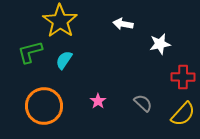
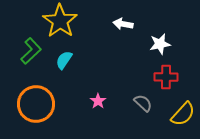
green L-shape: moved 1 px right, 1 px up; rotated 152 degrees clockwise
red cross: moved 17 px left
orange circle: moved 8 px left, 2 px up
